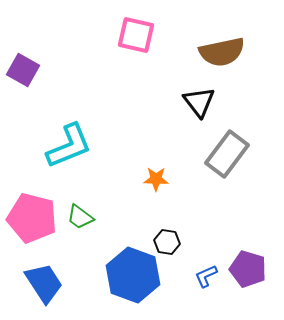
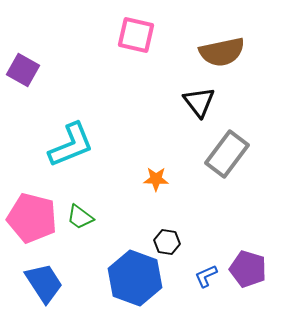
cyan L-shape: moved 2 px right, 1 px up
blue hexagon: moved 2 px right, 3 px down
